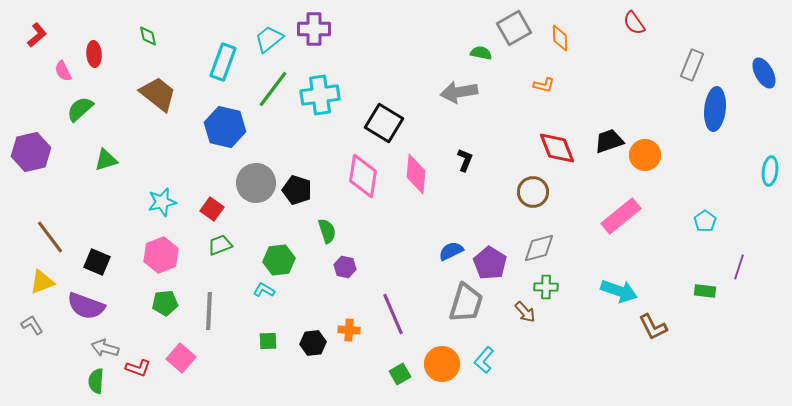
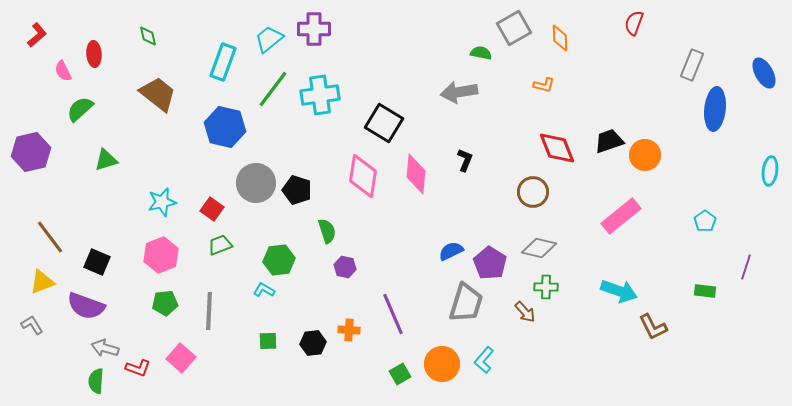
red semicircle at (634, 23): rotated 55 degrees clockwise
gray diamond at (539, 248): rotated 28 degrees clockwise
purple line at (739, 267): moved 7 px right
